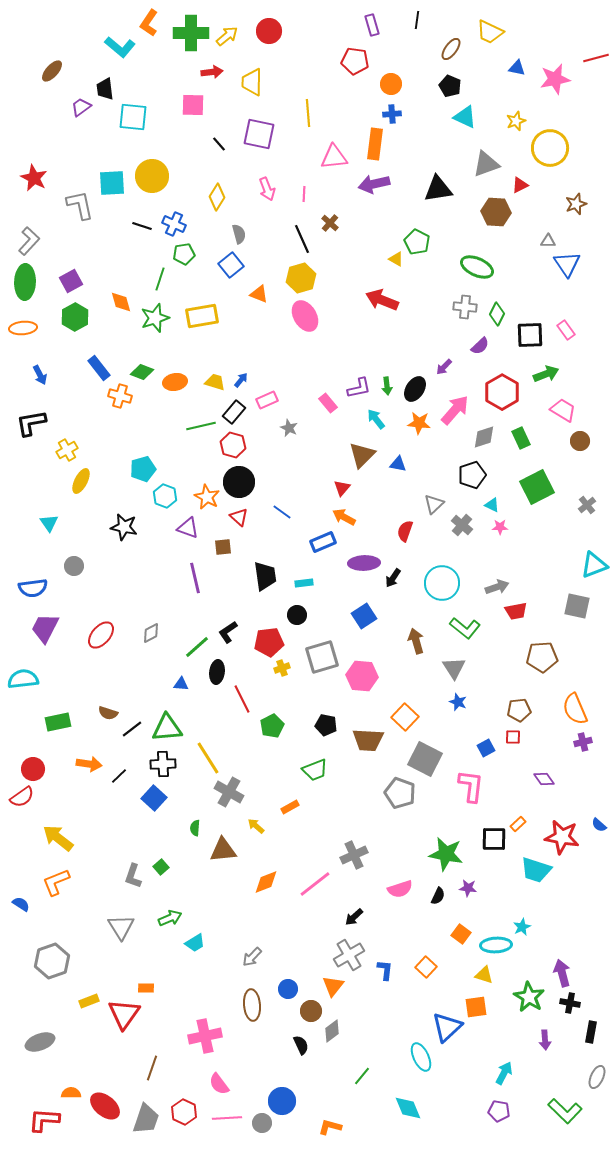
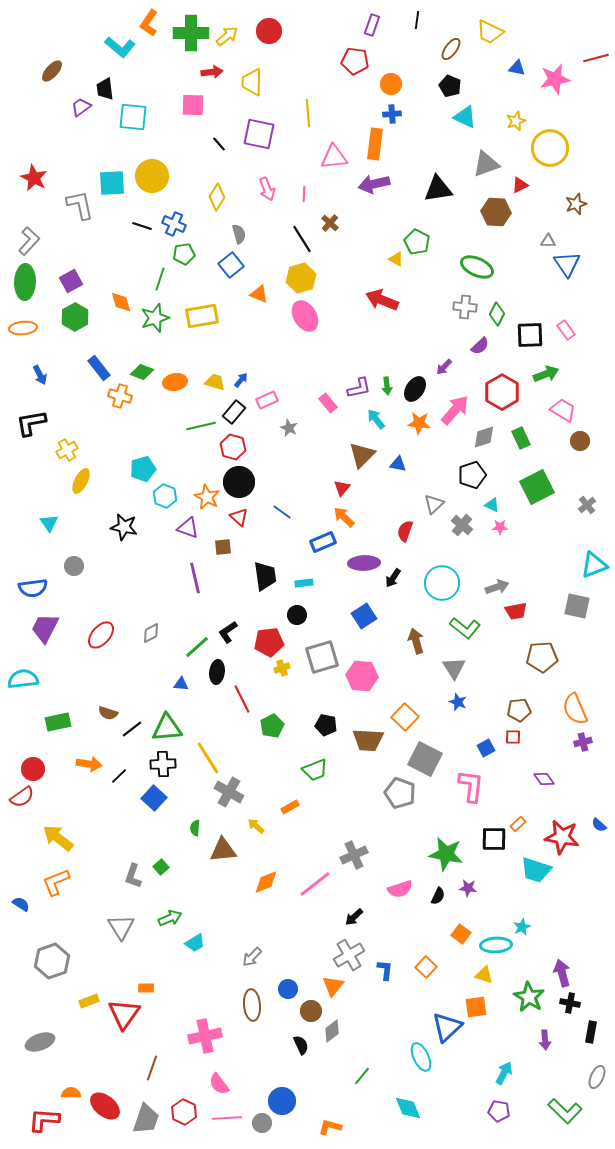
purple rectangle at (372, 25): rotated 35 degrees clockwise
black line at (302, 239): rotated 8 degrees counterclockwise
red hexagon at (233, 445): moved 2 px down
orange arrow at (344, 517): rotated 15 degrees clockwise
